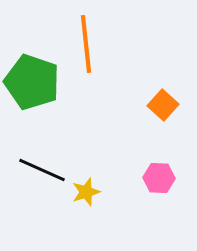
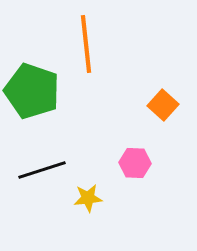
green pentagon: moved 9 px down
black line: rotated 42 degrees counterclockwise
pink hexagon: moved 24 px left, 15 px up
yellow star: moved 2 px right, 6 px down; rotated 12 degrees clockwise
